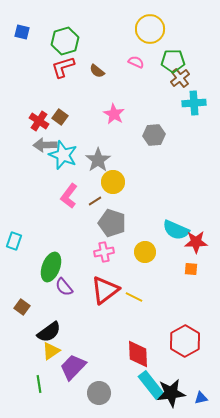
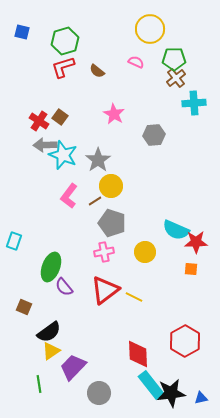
green pentagon at (173, 61): moved 1 px right, 2 px up
brown cross at (180, 78): moved 4 px left
yellow circle at (113, 182): moved 2 px left, 4 px down
brown square at (22, 307): moved 2 px right; rotated 14 degrees counterclockwise
